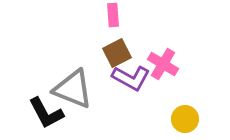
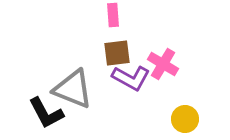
brown square: rotated 20 degrees clockwise
